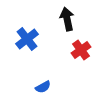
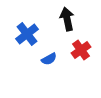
blue cross: moved 5 px up
blue semicircle: moved 6 px right, 28 px up
